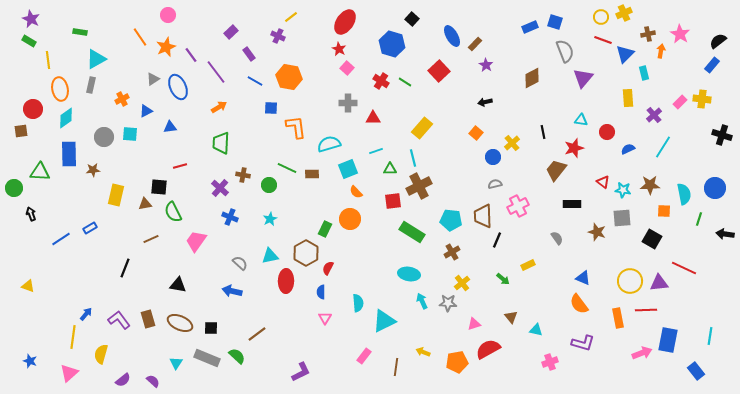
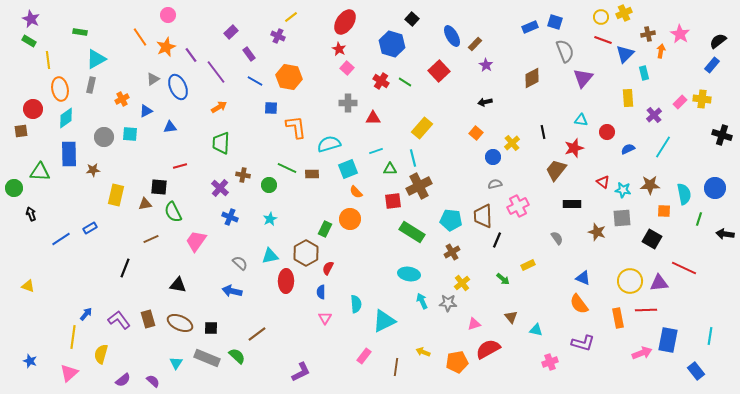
cyan semicircle at (358, 303): moved 2 px left, 1 px down
